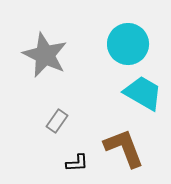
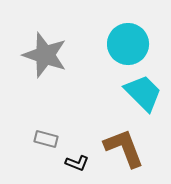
gray star: rotated 6 degrees counterclockwise
cyan trapezoid: rotated 15 degrees clockwise
gray rectangle: moved 11 px left, 18 px down; rotated 70 degrees clockwise
black L-shape: rotated 25 degrees clockwise
